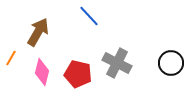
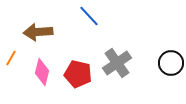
brown arrow: rotated 124 degrees counterclockwise
gray cross: rotated 28 degrees clockwise
